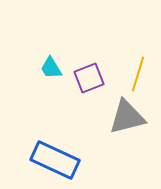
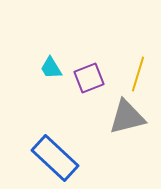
blue rectangle: moved 2 px up; rotated 18 degrees clockwise
